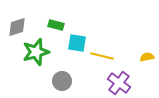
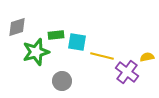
green rectangle: moved 10 px down; rotated 21 degrees counterclockwise
cyan square: moved 1 px up
purple cross: moved 8 px right, 11 px up
